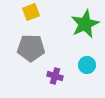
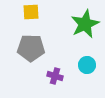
yellow square: rotated 18 degrees clockwise
